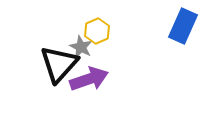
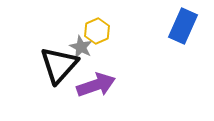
black triangle: moved 1 px down
purple arrow: moved 7 px right, 6 px down
